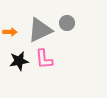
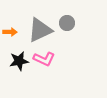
pink L-shape: rotated 60 degrees counterclockwise
